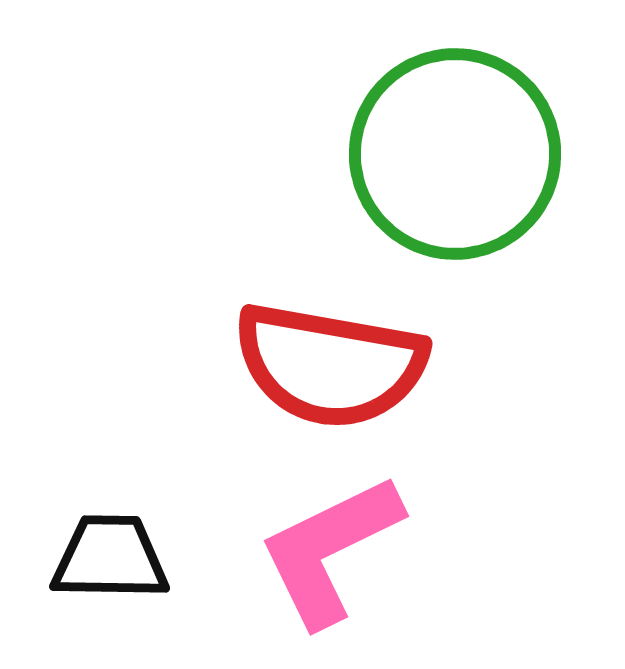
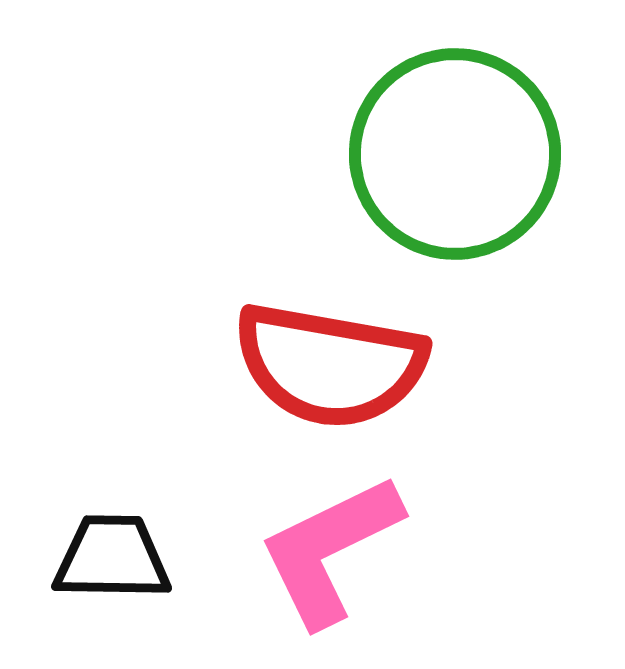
black trapezoid: moved 2 px right
